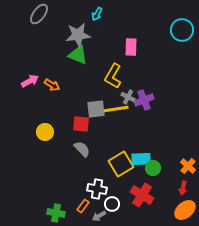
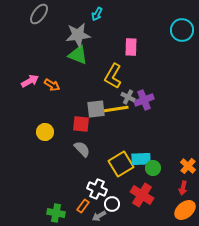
white cross: rotated 12 degrees clockwise
